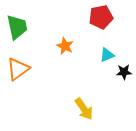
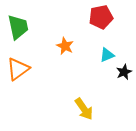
green trapezoid: moved 1 px right
black star: rotated 21 degrees counterclockwise
